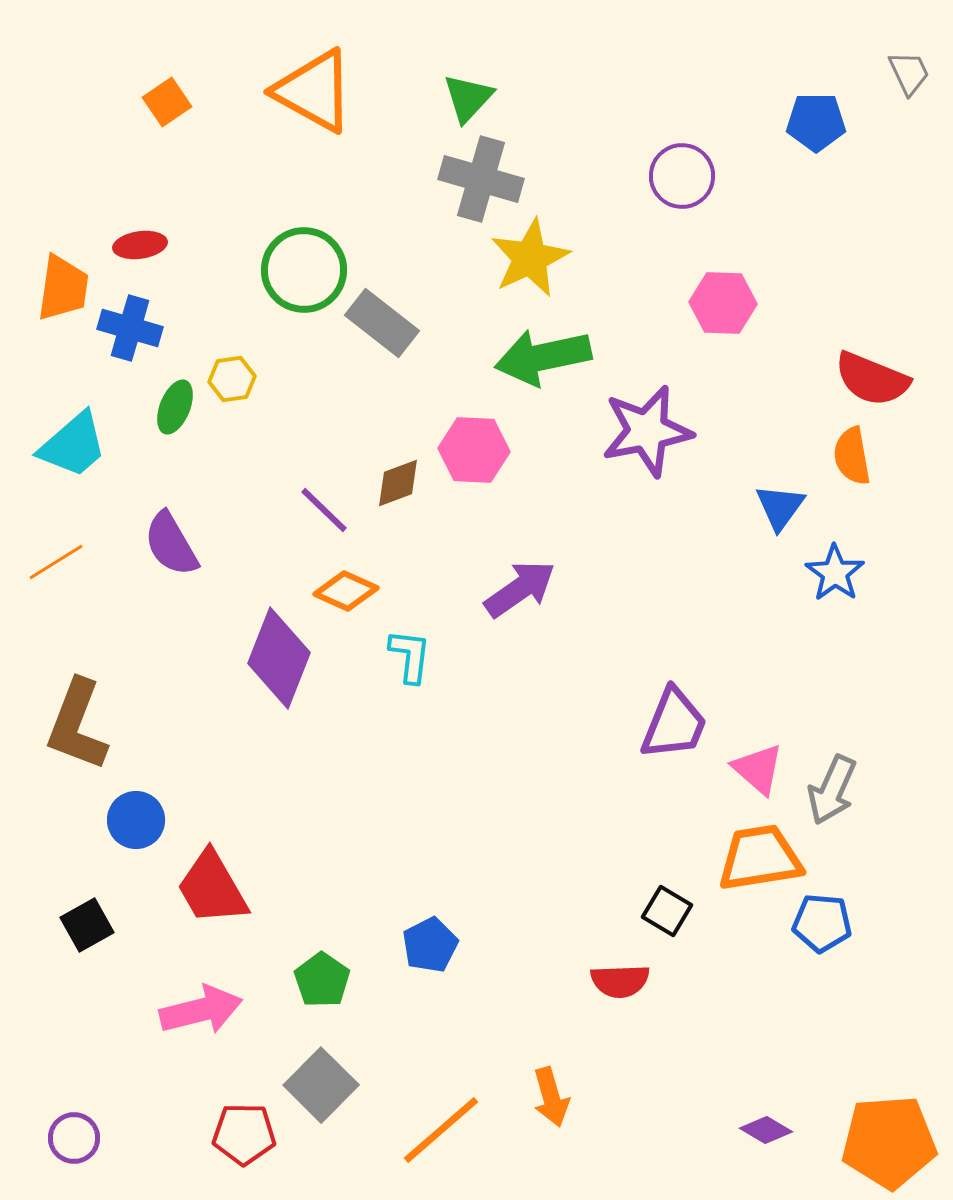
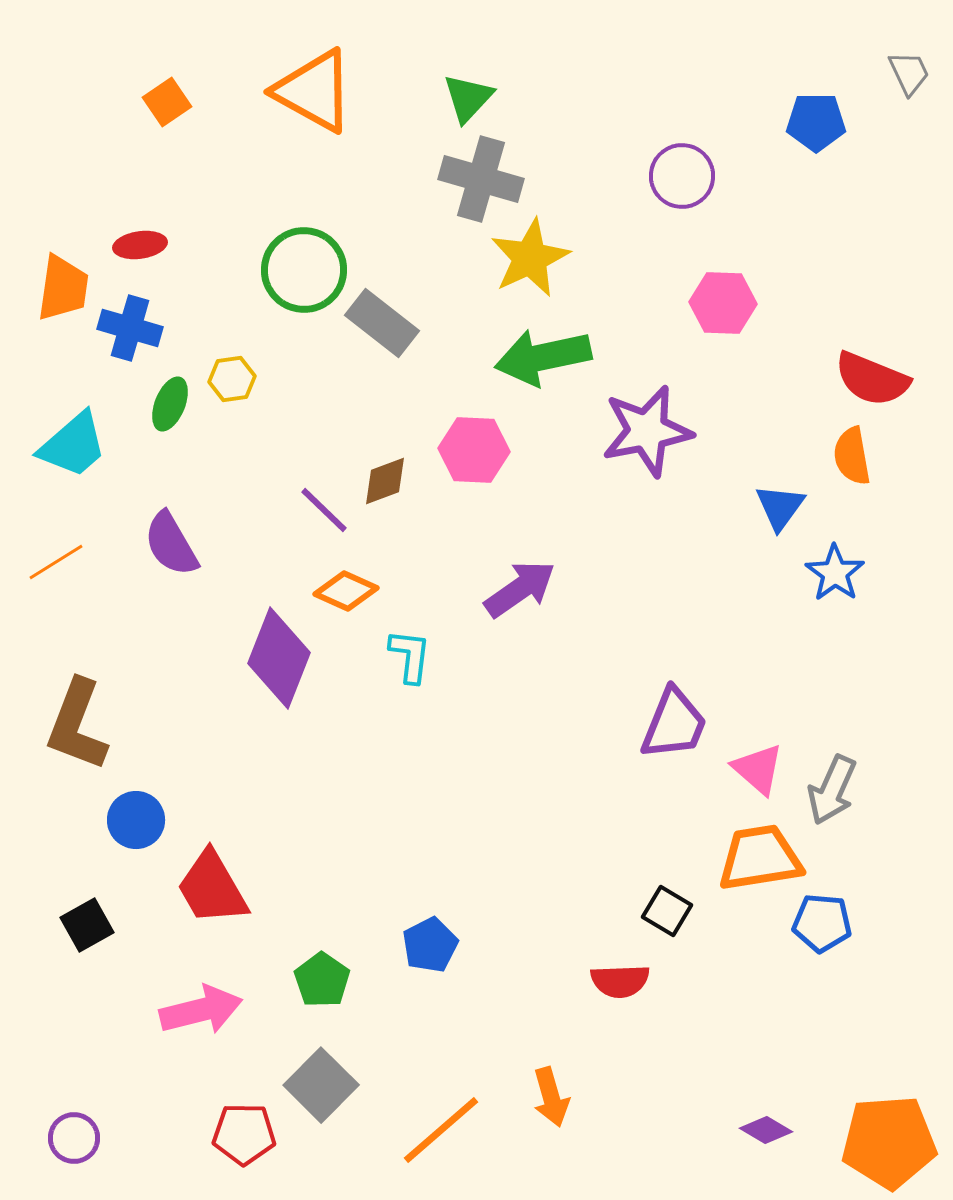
green ellipse at (175, 407): moved 5 px left, 3 px up
brown diamond at (398, 483): moved 13 px left, 2 px up
